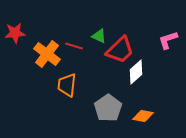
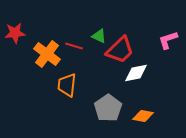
white diamond: moved 1 px down; rotated 30 degrees clockwise
